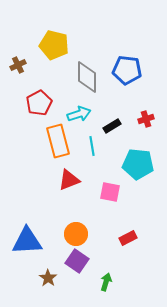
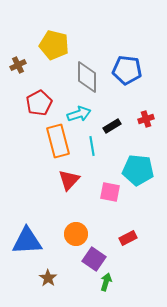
cyan pentagon: moved 6 px down
red triangle: rotated 25 degrees counterclockwise
purple square: moved 17 px right, 2 px up
